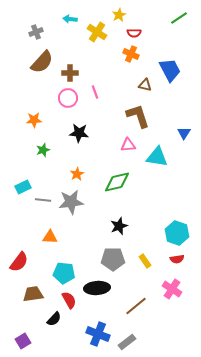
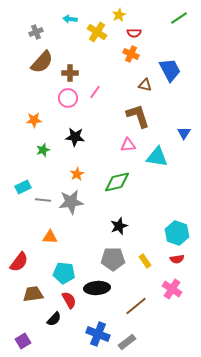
pink line at (95, 92): rotated 56 degrees clockwise
black star at (79, 133): moved 4 px left, 4 px down
